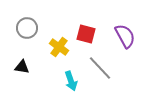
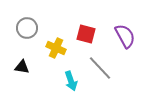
yellow cross: moved 3 px left, 1 px down; rotated 12 degrees counterclockwise
